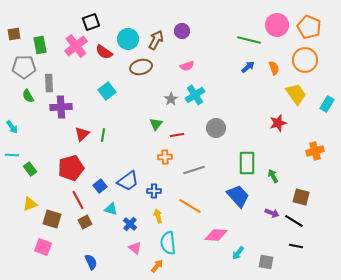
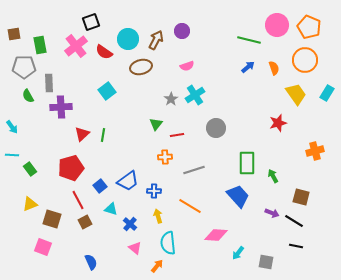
cyan rectangle at (327, 104): moved 11 px up
